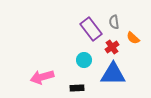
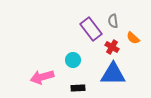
gray semicircle: moved 1 px left, 1 px up
red cross: rotated 24 degrees counterclockwise
cyan circle: moved 11 px left
black rectangle: moved 1 px right
